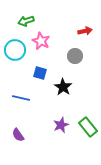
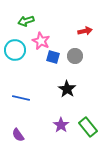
blue square: moved 13 px right, 16 px up
black star: moved 4 px right, 2 px down
purple star: rotated 14 degrees counterclockwise
